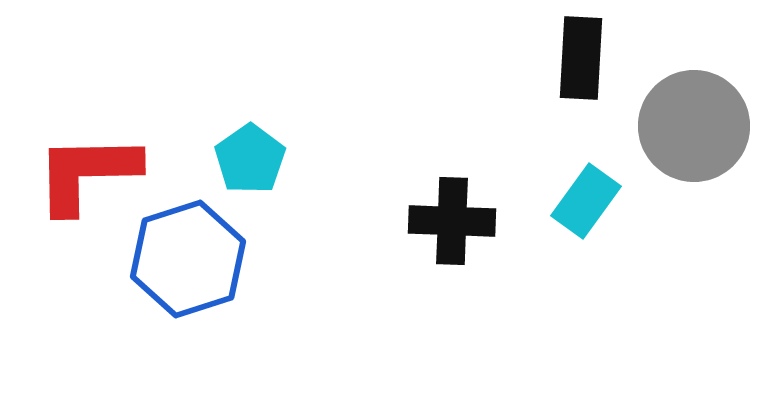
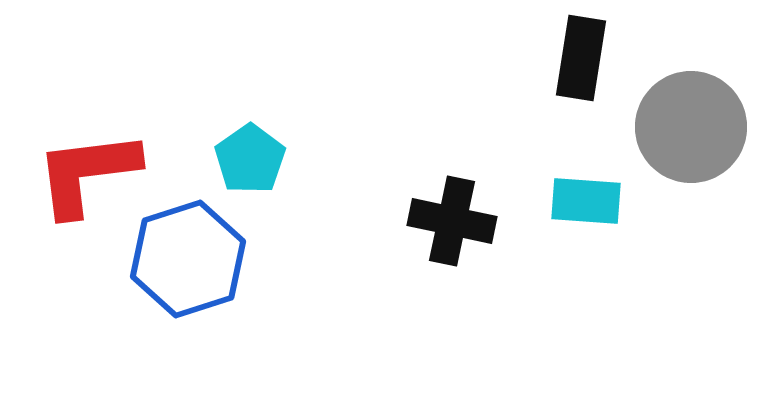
black rectangle: rotated 6 degrees clockwise
gray circle: moved 3 px left, 1 px down
red L-shape: rotated 6 degrees counterclockwise
cyan rectangle: rotated 58 degrees clockwise
black cross: rotated 10 degrees clockwise
